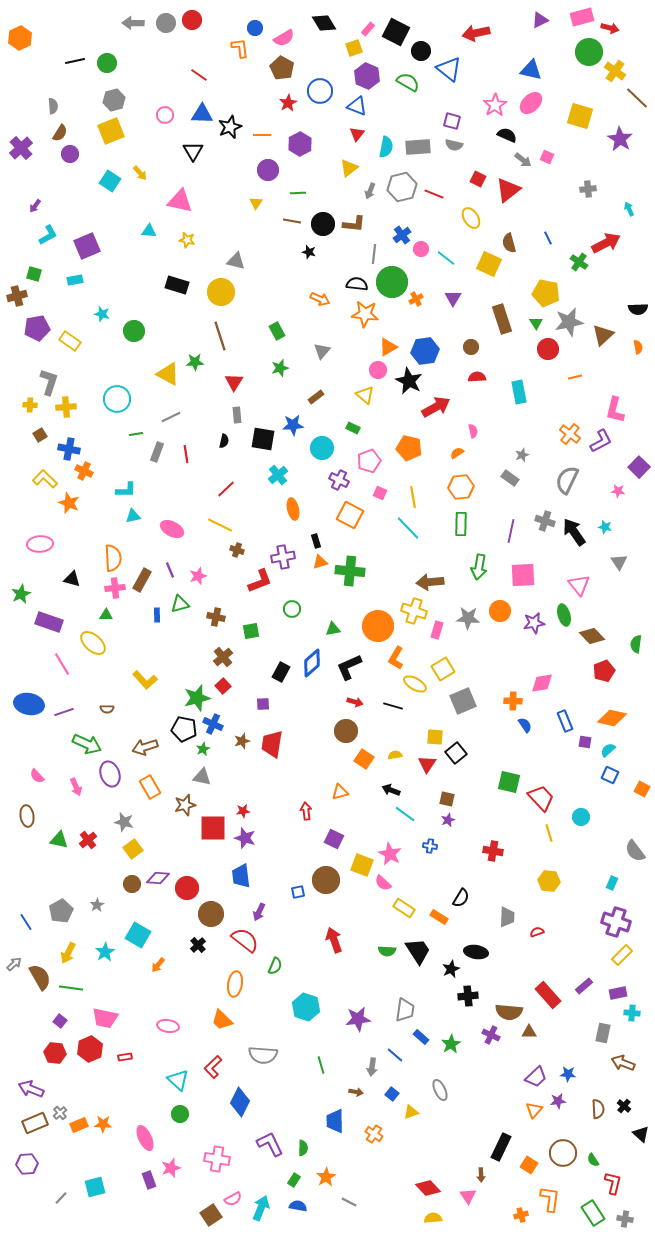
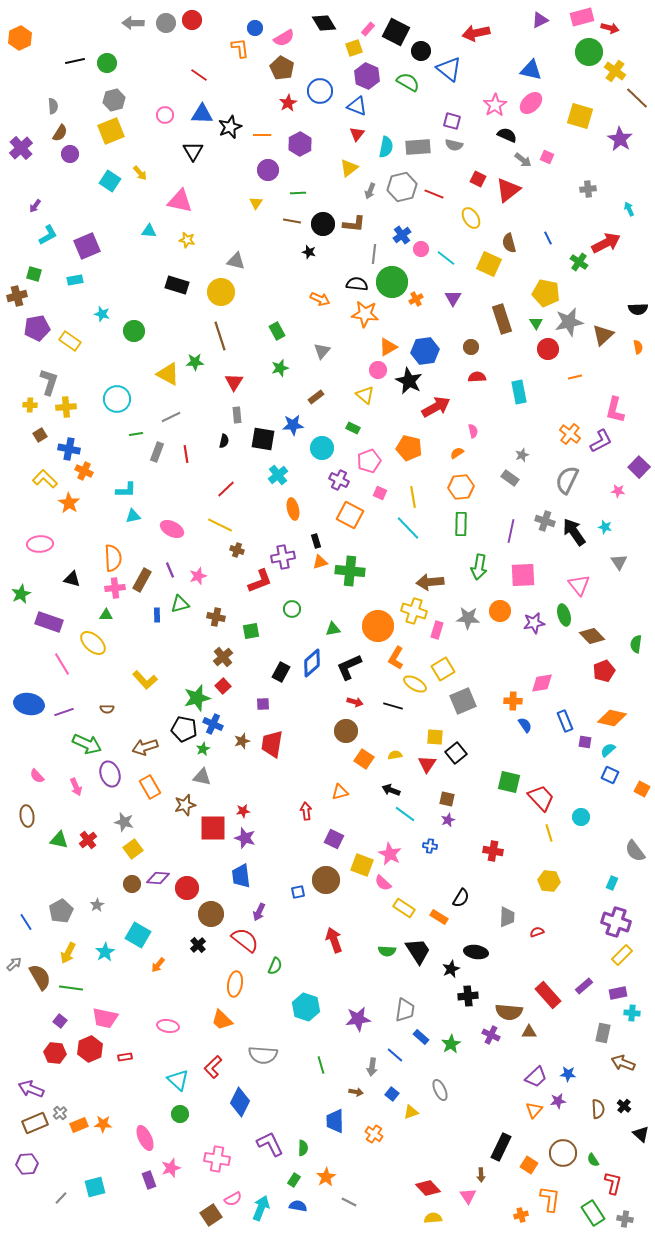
orange star at (69, 503): rotated 10 degrees clockwise
